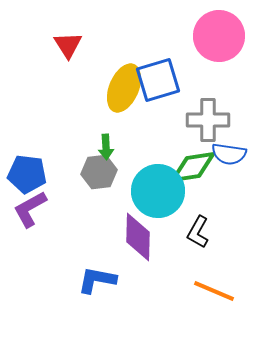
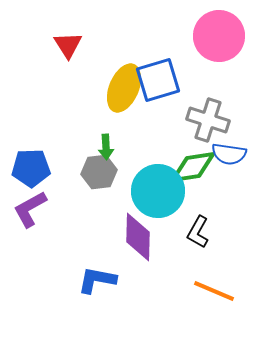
gray cross: rotated 18 degrees clockwise
blue pentagon: moved 4 px right, 6 px up; rotated 9 degrees counterclockwise
